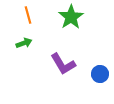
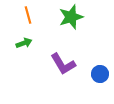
green star: rotated 15 degrees clockwise
